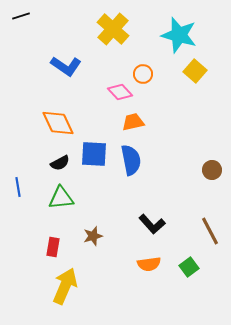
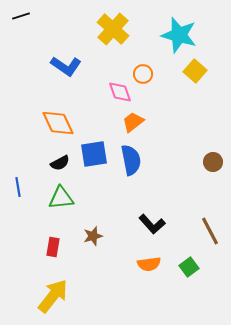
pink diamond: rotated 25 degrees clockwise
orange trapezoid: rotated 25 degrees counterclockwise
blue square: rotated 12 degrees counterclockwise
brown circle: moved 1 px right, 8 px up
yellow arrow: moved 12 px left, 10 px down; rotated 15 degrees clockwise
